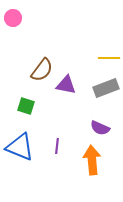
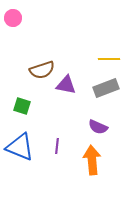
yellow line: moved 1 px down
brown semicircle: rotated 35 degrees clockwise
green square: moved 4 px left
purple semicircle: moved 2 px left, 1 px up
